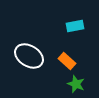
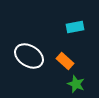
cyan rectangle: moved 1 px down
orange rectangle: moved 2 px left
